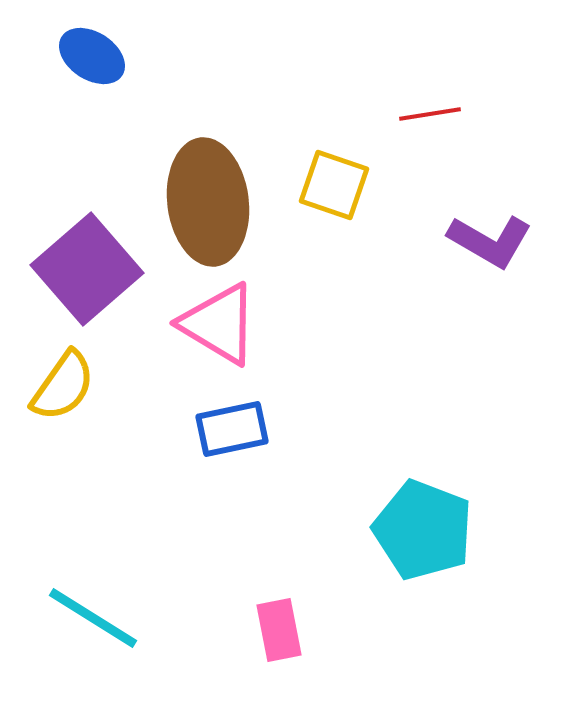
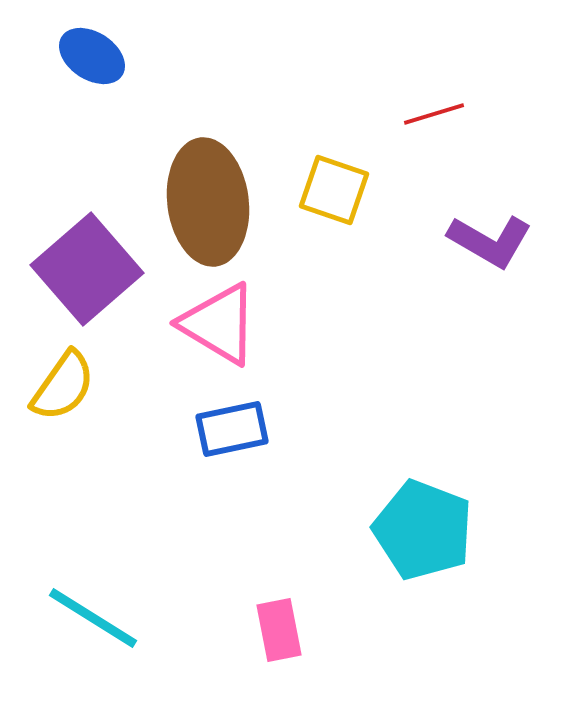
red line: moved 4 px right; rotated 8 degrees counterclockwise
yellow square: moved 5 px down
